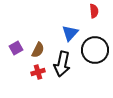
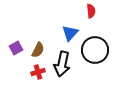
red semicircle: moved 3 px left
